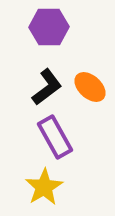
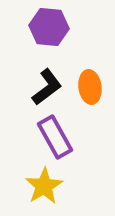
purple hexagon: rotated 6 degrees clockwise
orange ellipse: rotated 40 degrees clockwise
yellow star: moved 1 px up
